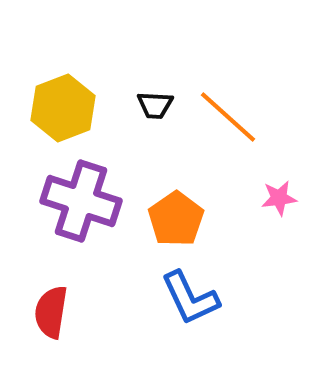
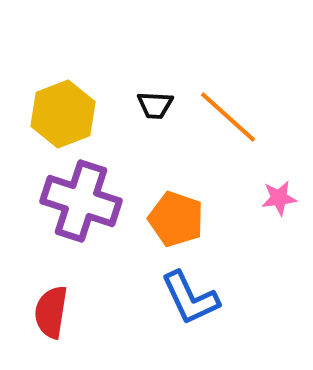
yellow hexagon: moved 6 px down
orange pentagon: rotated 18 degrees counterclockwise
